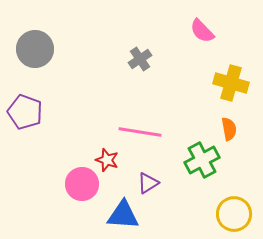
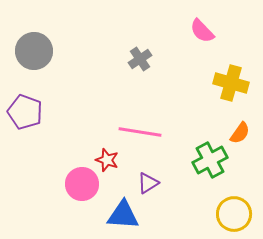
gray circle: moved 1 px left, 2 px down
orange semicircle: moved 11 px right, 4 px down; rotated 45 degrees clockwise
green cross: moved 8 px right
